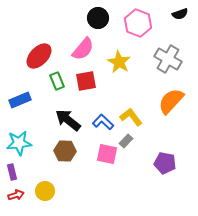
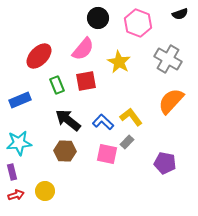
green rectangle: moved 4 px down
gray rectangle: moved 1 px right, 1 px down
